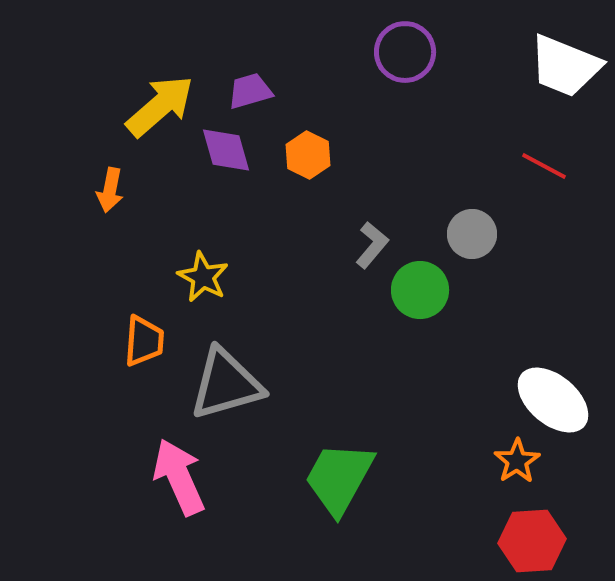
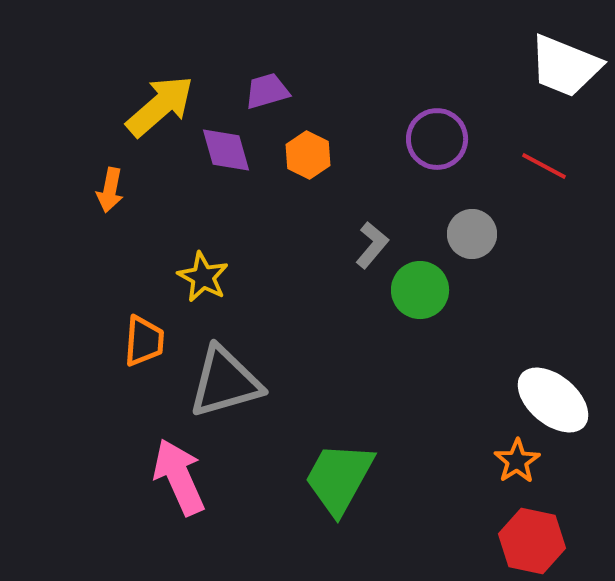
purple circle: moved 32 px right, 87 px down
purple trapezoid: moved 17 px right
gray triangle: moved 1 px left, 2 px up
red hexagon: rotated 16 degrees clockwise
